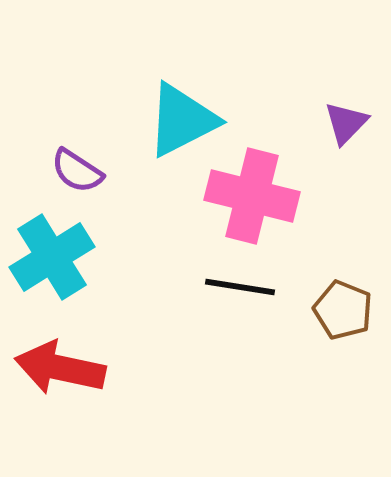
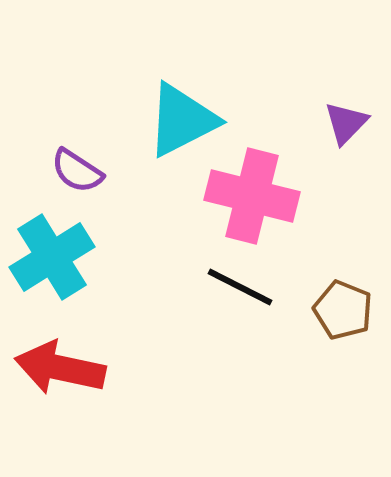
black line: rotated 18 degrees clockwise
